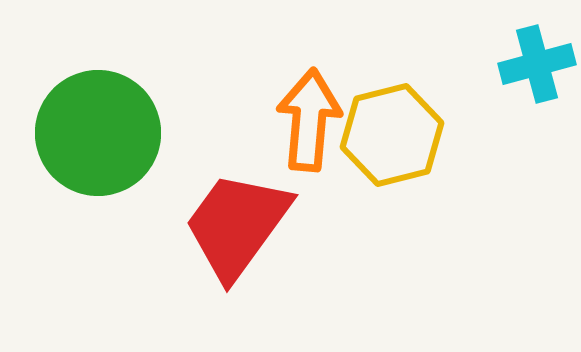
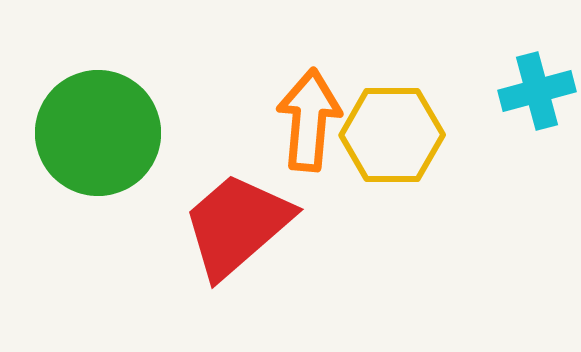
cyan cross: moved 27 px down
yellow hexagon: rotated 14 degrees clockwise
red trapezoid: rotated 13 degrees clockwise
